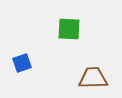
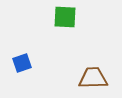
green square: moved 4 px left, 12 px up
